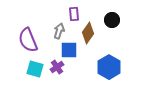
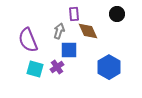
black circle: moved 5 px right, 6 px up
brown diamond: moved 2 px up; rotated 60 degrees counterclockwise
